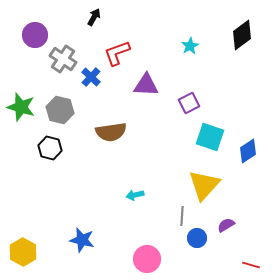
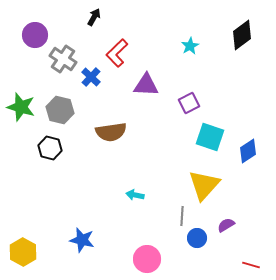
red L-shape: rotated 24 degrees counterclockwise
cyan arrow: rotated 24 degrees clockwise
